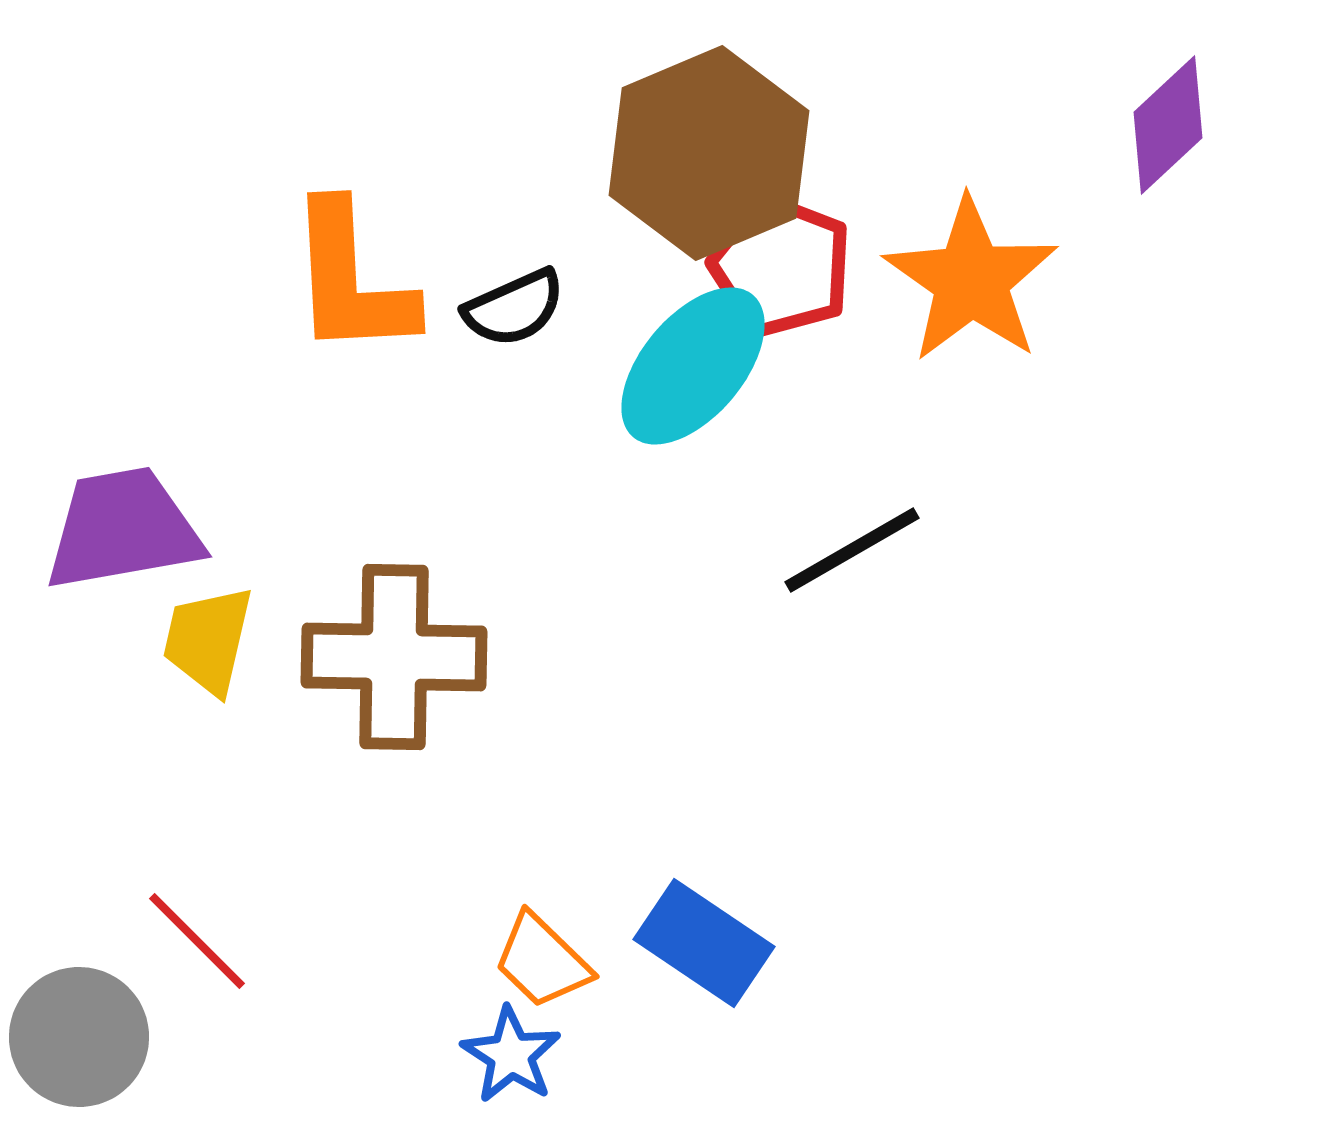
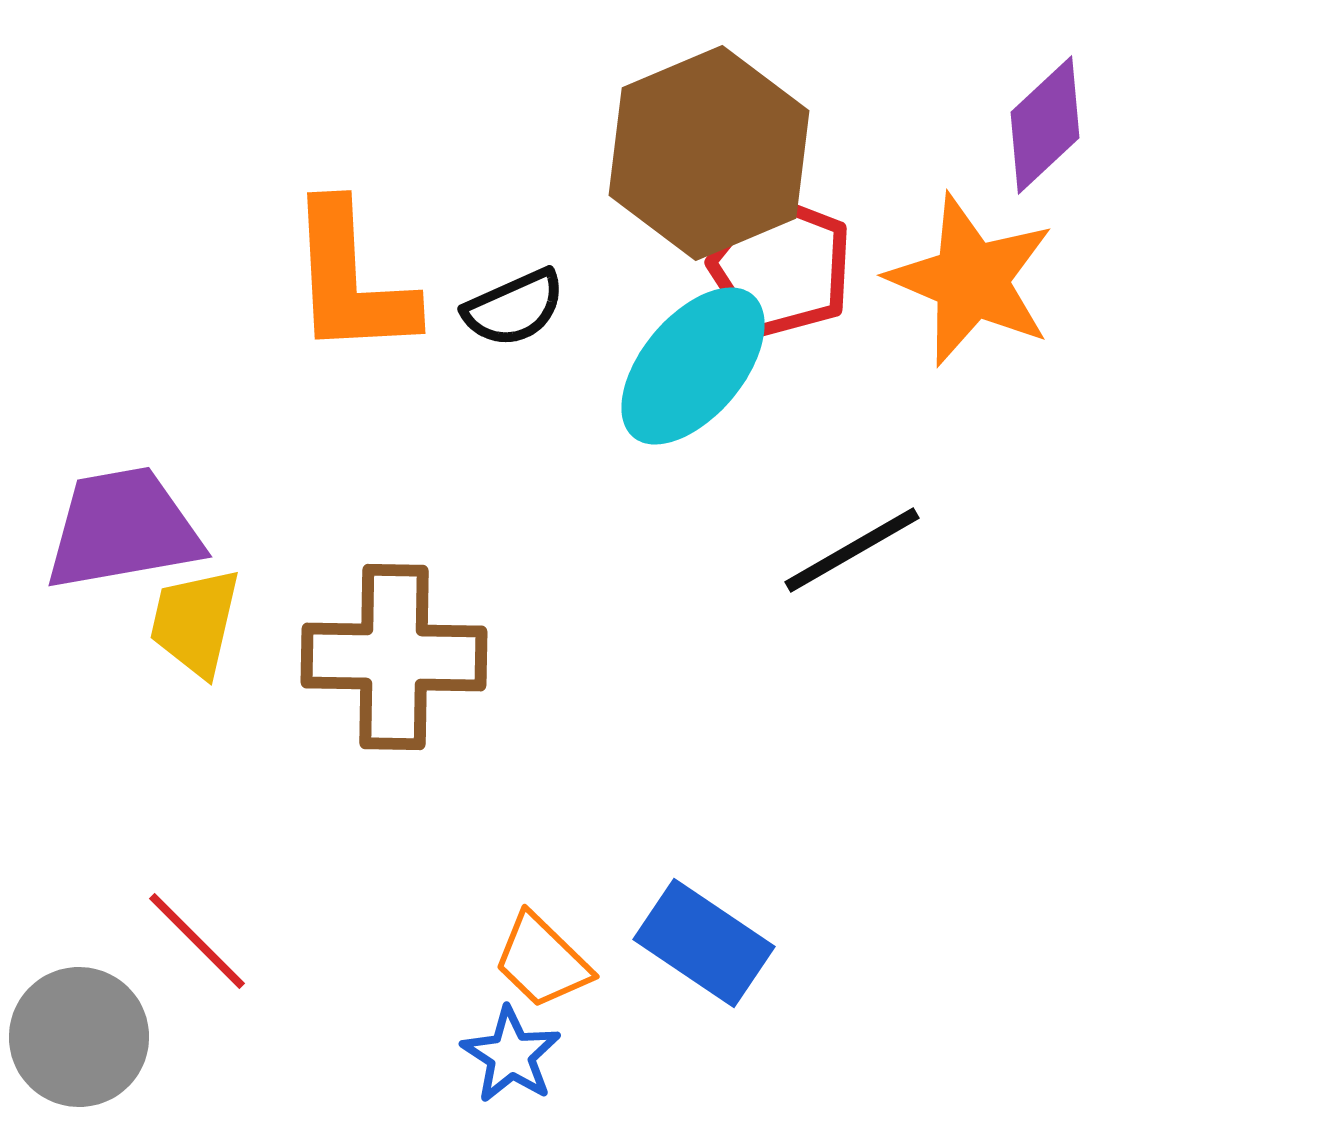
purple diamond: moved 123 px left
orange star: rotated 12 degrees counterclockwise
yellow trapezoid: moved 13 px left, 18 px up
